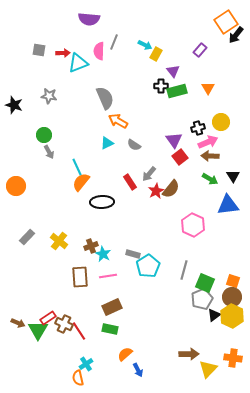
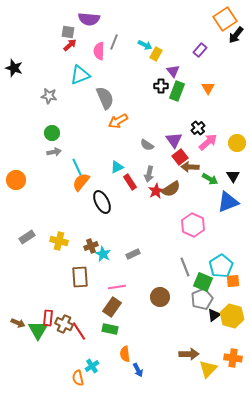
orange square at (226, 22): moved 1 px left, 3 px up
gray square at (39, 50): moved 29 px right, 18 px up
red arrow at (63, 53): moved 7 px right, 8 px up; rotated 40 degrees counterclockwise
cyan triangle at (78, 63): moved 2 px right, 12 px down
green rectangle at (177, 91): rotated 54 degrees counterclockwise
black star at (14, 105): moved 37 px up
orange arrow at (118, 121): rotated 60 degrees counterclockwise
yellow circle at (221, 122): moved 16 px right, 21 px down
black cross at (198, 128): rotated 24 degrees counterclockwise
green circle at (44, 135): moved 8 px right, 2 px up
pink arrow at (208, 142): rotated 18 degrees counterclockwise
cyan triangle at (107, 143): moved 10 px right, 24 px down
gray semicircle at (134, 145): moved 13 px right
gray arrow at (49, 152): moved 5 px right; rotated 72 degrees counterclockwise
brown arrow at (210, 156): moved 20 px left, 11 px down
gray arrow at (149, 174): rotated 28 degrees counterclockwise
orange circle at (16, 186): moved 6 px up
brown semicircle at (171, 189): rotated 18 degrees clockwise
black ellipse at (102, 202): rotated 65 degrees clockwise
blue triangle at (228, 205): moved 3 px up; rotated 15 degrees counterclockwise
gray rectangle at (27, 237): rotated 14 degrees clockwise
yellow cross at (59, 241): rotated 24 degrees counterclockwise
gray rectangle at (133, 254): rotated 40 degrees counterclockwise
cyan pentagon at (148, 266): moved 73 px right
gray line at (184, 270): moved 1 px right, 3 px up; rotated 36 degrees counterclockwise
pink line at (108, 276): moved 9 px right, 11 px down
orange square at (233, 281): rotated 24 degrees counterclockwise
green square at (205, 283): moved 2 px left, 1 px up
brown circle at (232, 297): moved 72 px left
brown rectangle at (112, 307): rotated 30 degrees counterclockwise
yellow hexagon at (232, 316): rotated 10 degrees counterclockwise
red rectangle at (48, 318): rotated 49 degrees counterclockwise
orange semicircle at (125, 354): rotated 56 degrees counterclockwise
cyan cross at (86, 364): moved 6 px right, 2 px down
